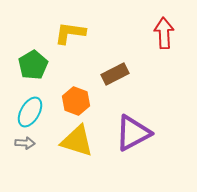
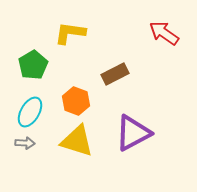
red arrow: rotated 52 degrees counterclockwise
